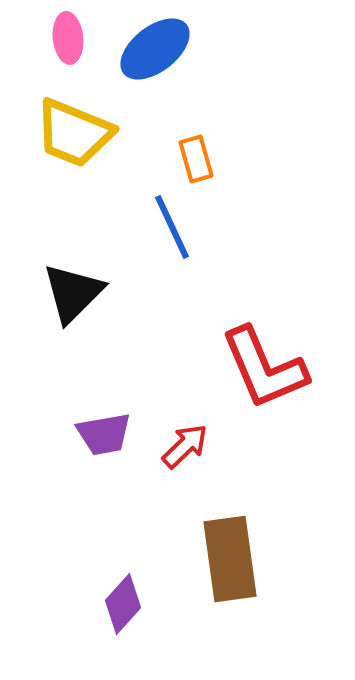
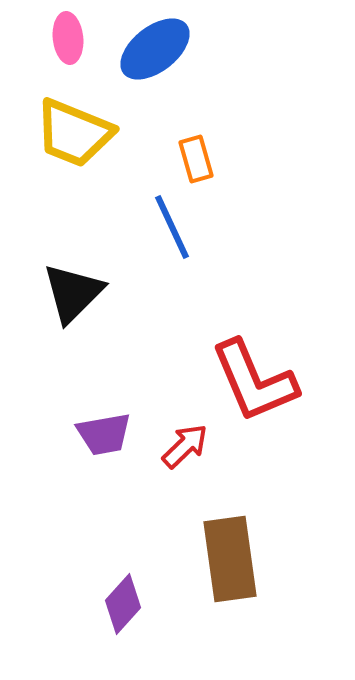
red L-shape: moved 10 px left, 13 px down
